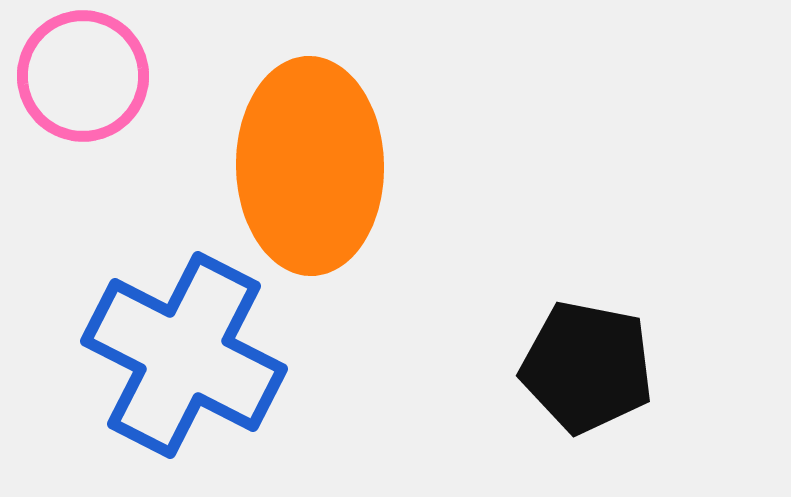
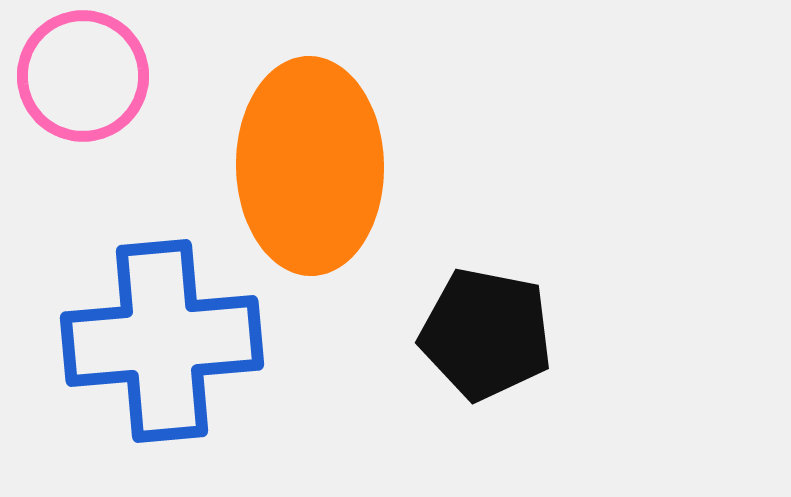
blue cross: moved 22 px left, 14 px up; rotated 32 degrees counterclockwise
black pentagon: moved 101 px left, 33 px up
